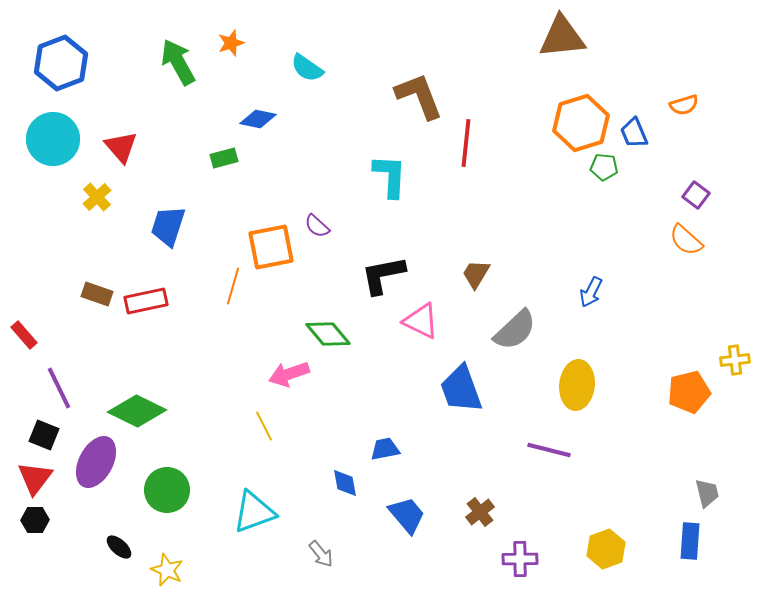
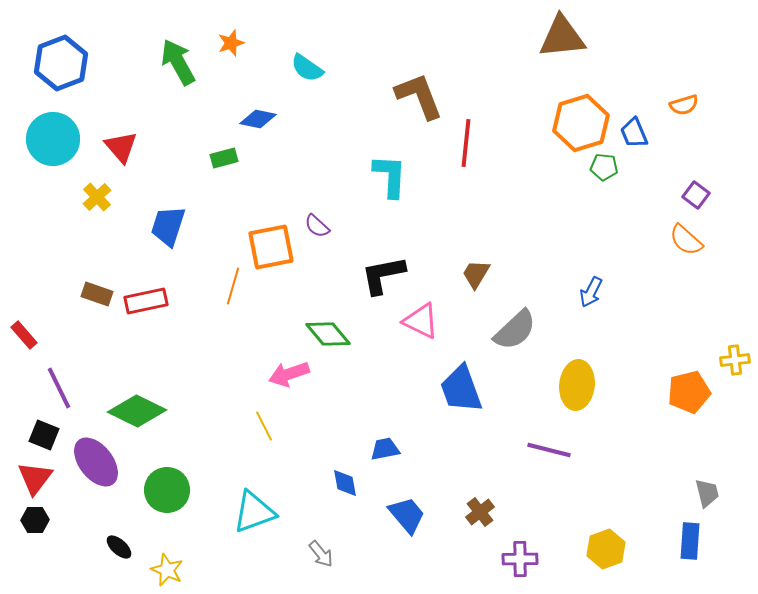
purple ellipse at (96, 462): rotated 66 degrees counterclockwise
